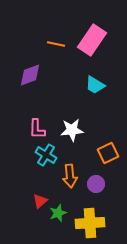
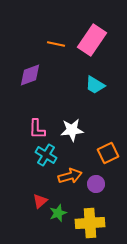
orange arrow: rotated 100 degrees counterclockwise
